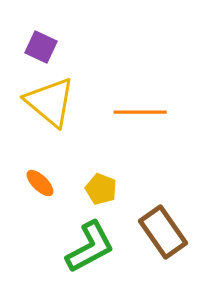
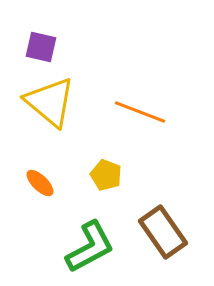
purple square: rotated 12 degrees counterclockwise
orange line: rotated 21 degrees clockwise
yellow pentagon: moved 5 px right, 14 px up
